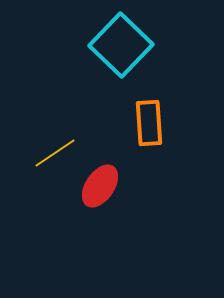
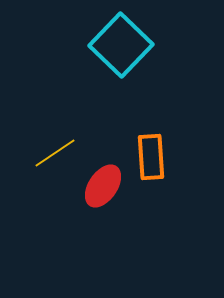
orange rectangle: moved 2 px right, 34 px down
red ellipse: moved 3 px right
